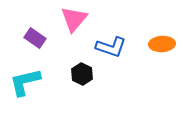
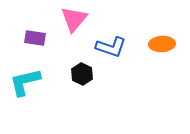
purple rectangle: rotated 25 degrees counterclockwise
